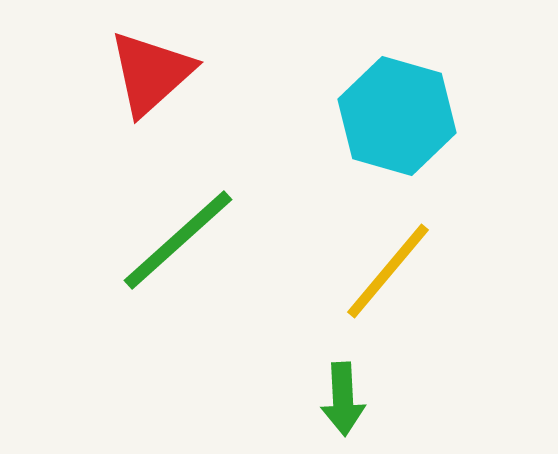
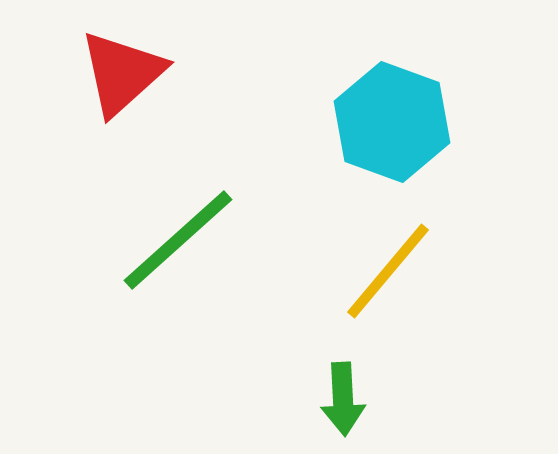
red triangle: moved 29 px left
cyan hexagon: moved 5 px left, 6 px down; rotated 4 degrees clockwise
